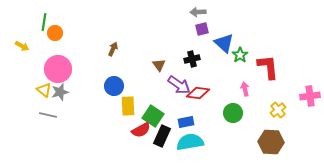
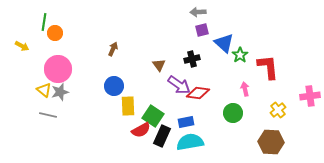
purple square: moved 1 px down
